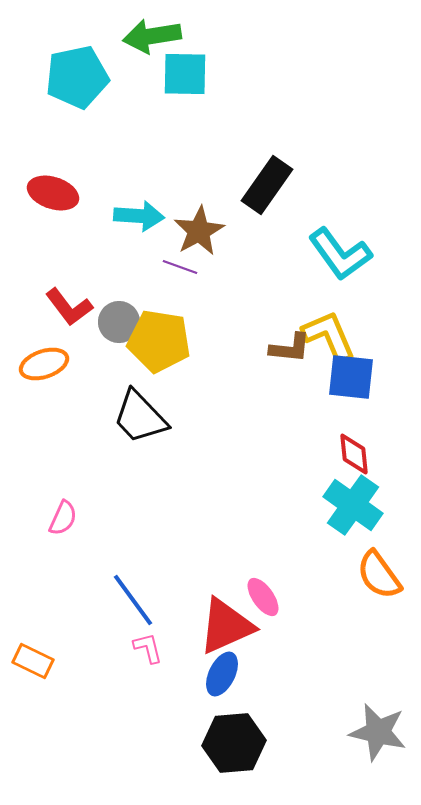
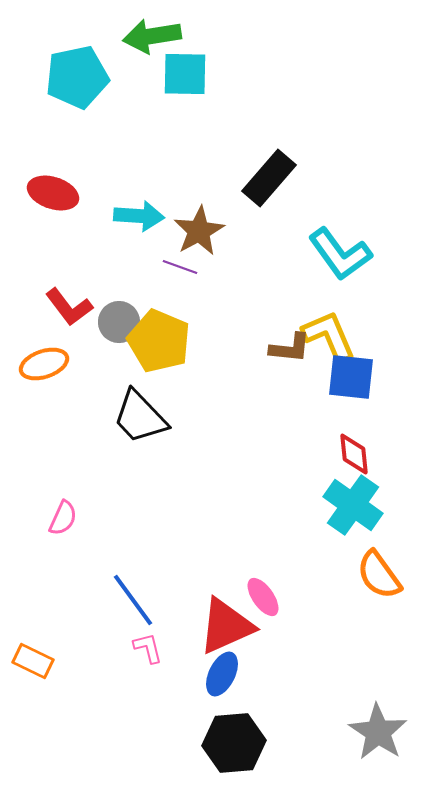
black rectangle: moved 2 px right, 7 px up; rotated 6 degrees clockwise
yellow pentagon: rotated 14 degrees clockwise
gray star: rotated 20 degrees clockwise
